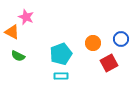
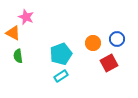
orange triangle: moved 1 px right, 1 px down
blue circle: moved 4 px left
green semicircle: rotated 56 degrees clockwise
cyan rectangle: rotated 32 degrees counterclockwise
